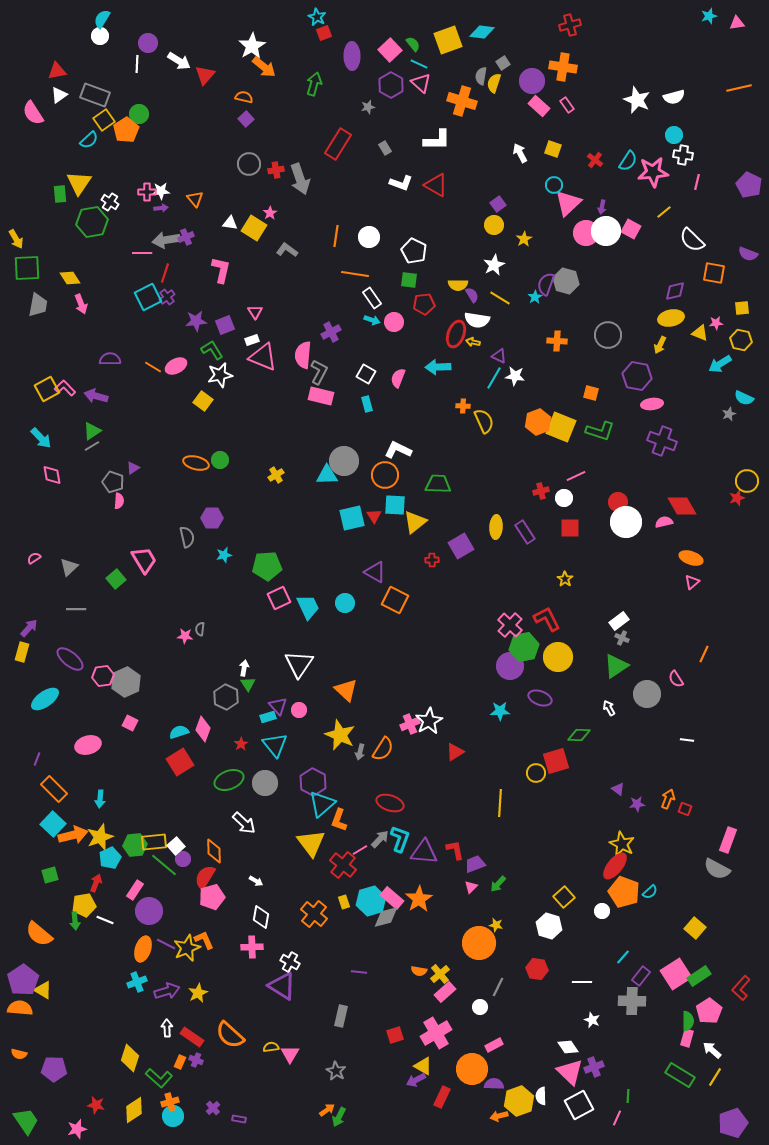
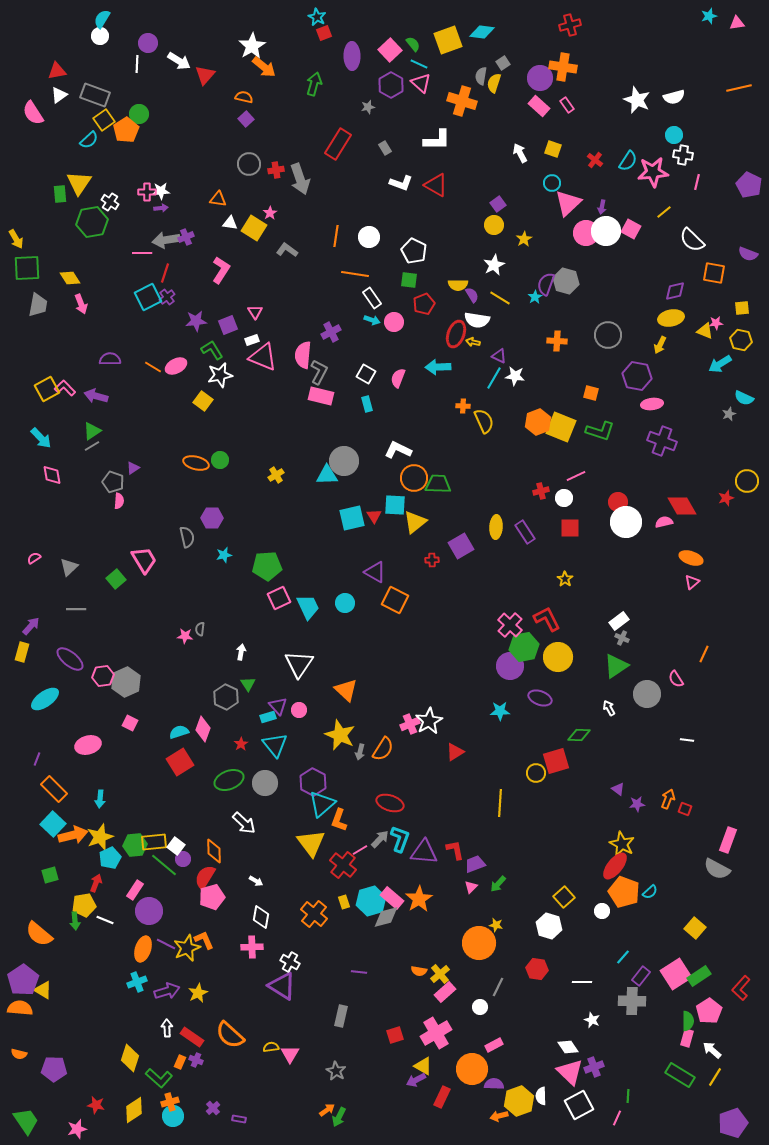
purple circle at (532, 81): moved 8 px right, 3 px up
cyan circle at (554, 185): moved 2 px left, 2 px up
orange triangle at (195, 199): moved 23 px right; rotated 42 degrees counterclockwise
pink L-shape at (221, 270): rotated 20 degrees clockwise
red pentagon at (424, 304): rotated 15 degrees counterclockwise
purple square at (225, 325): moved 3 px right
yellow triangle at (700, 333): moved 5 px right, 2 px up
orange circle at (385, 475): moved 29 px right, 3 px down
red star at (737, 498): moved 11 px left
purple arrow at (29, 628): moved 2 px right, 2 px up
white arrow at (244, 668): moved 3 px left, 16 px up
white square at (176, 846): rotated 12 degrees counterclockwise
